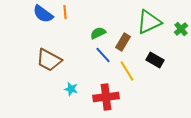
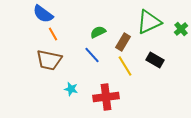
orange line: moved 12 px left, 22 px down; rotated 24 degrees counterclockwise
green semicircle: moved 1 px up
blue line: moved 11 px left
brown trapezoid: rotated 16 degrees counterclockwise
yellow line: moved 2 px left, 5 px up
